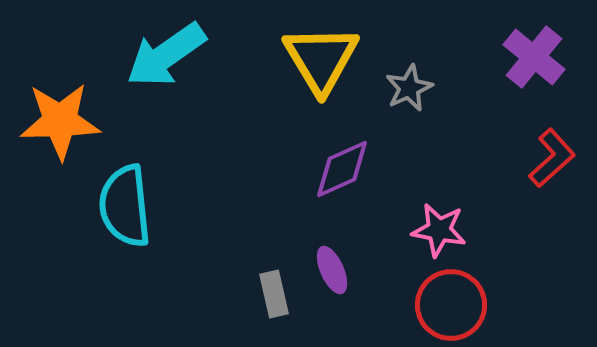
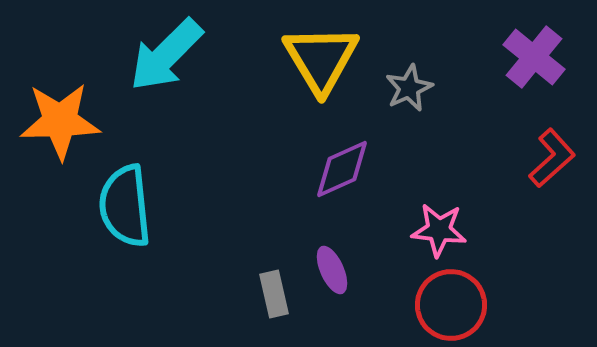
cyan arrow: rotated 10 degrees counterclockwise
pink star: rotated 4 degrees counterclockwise
